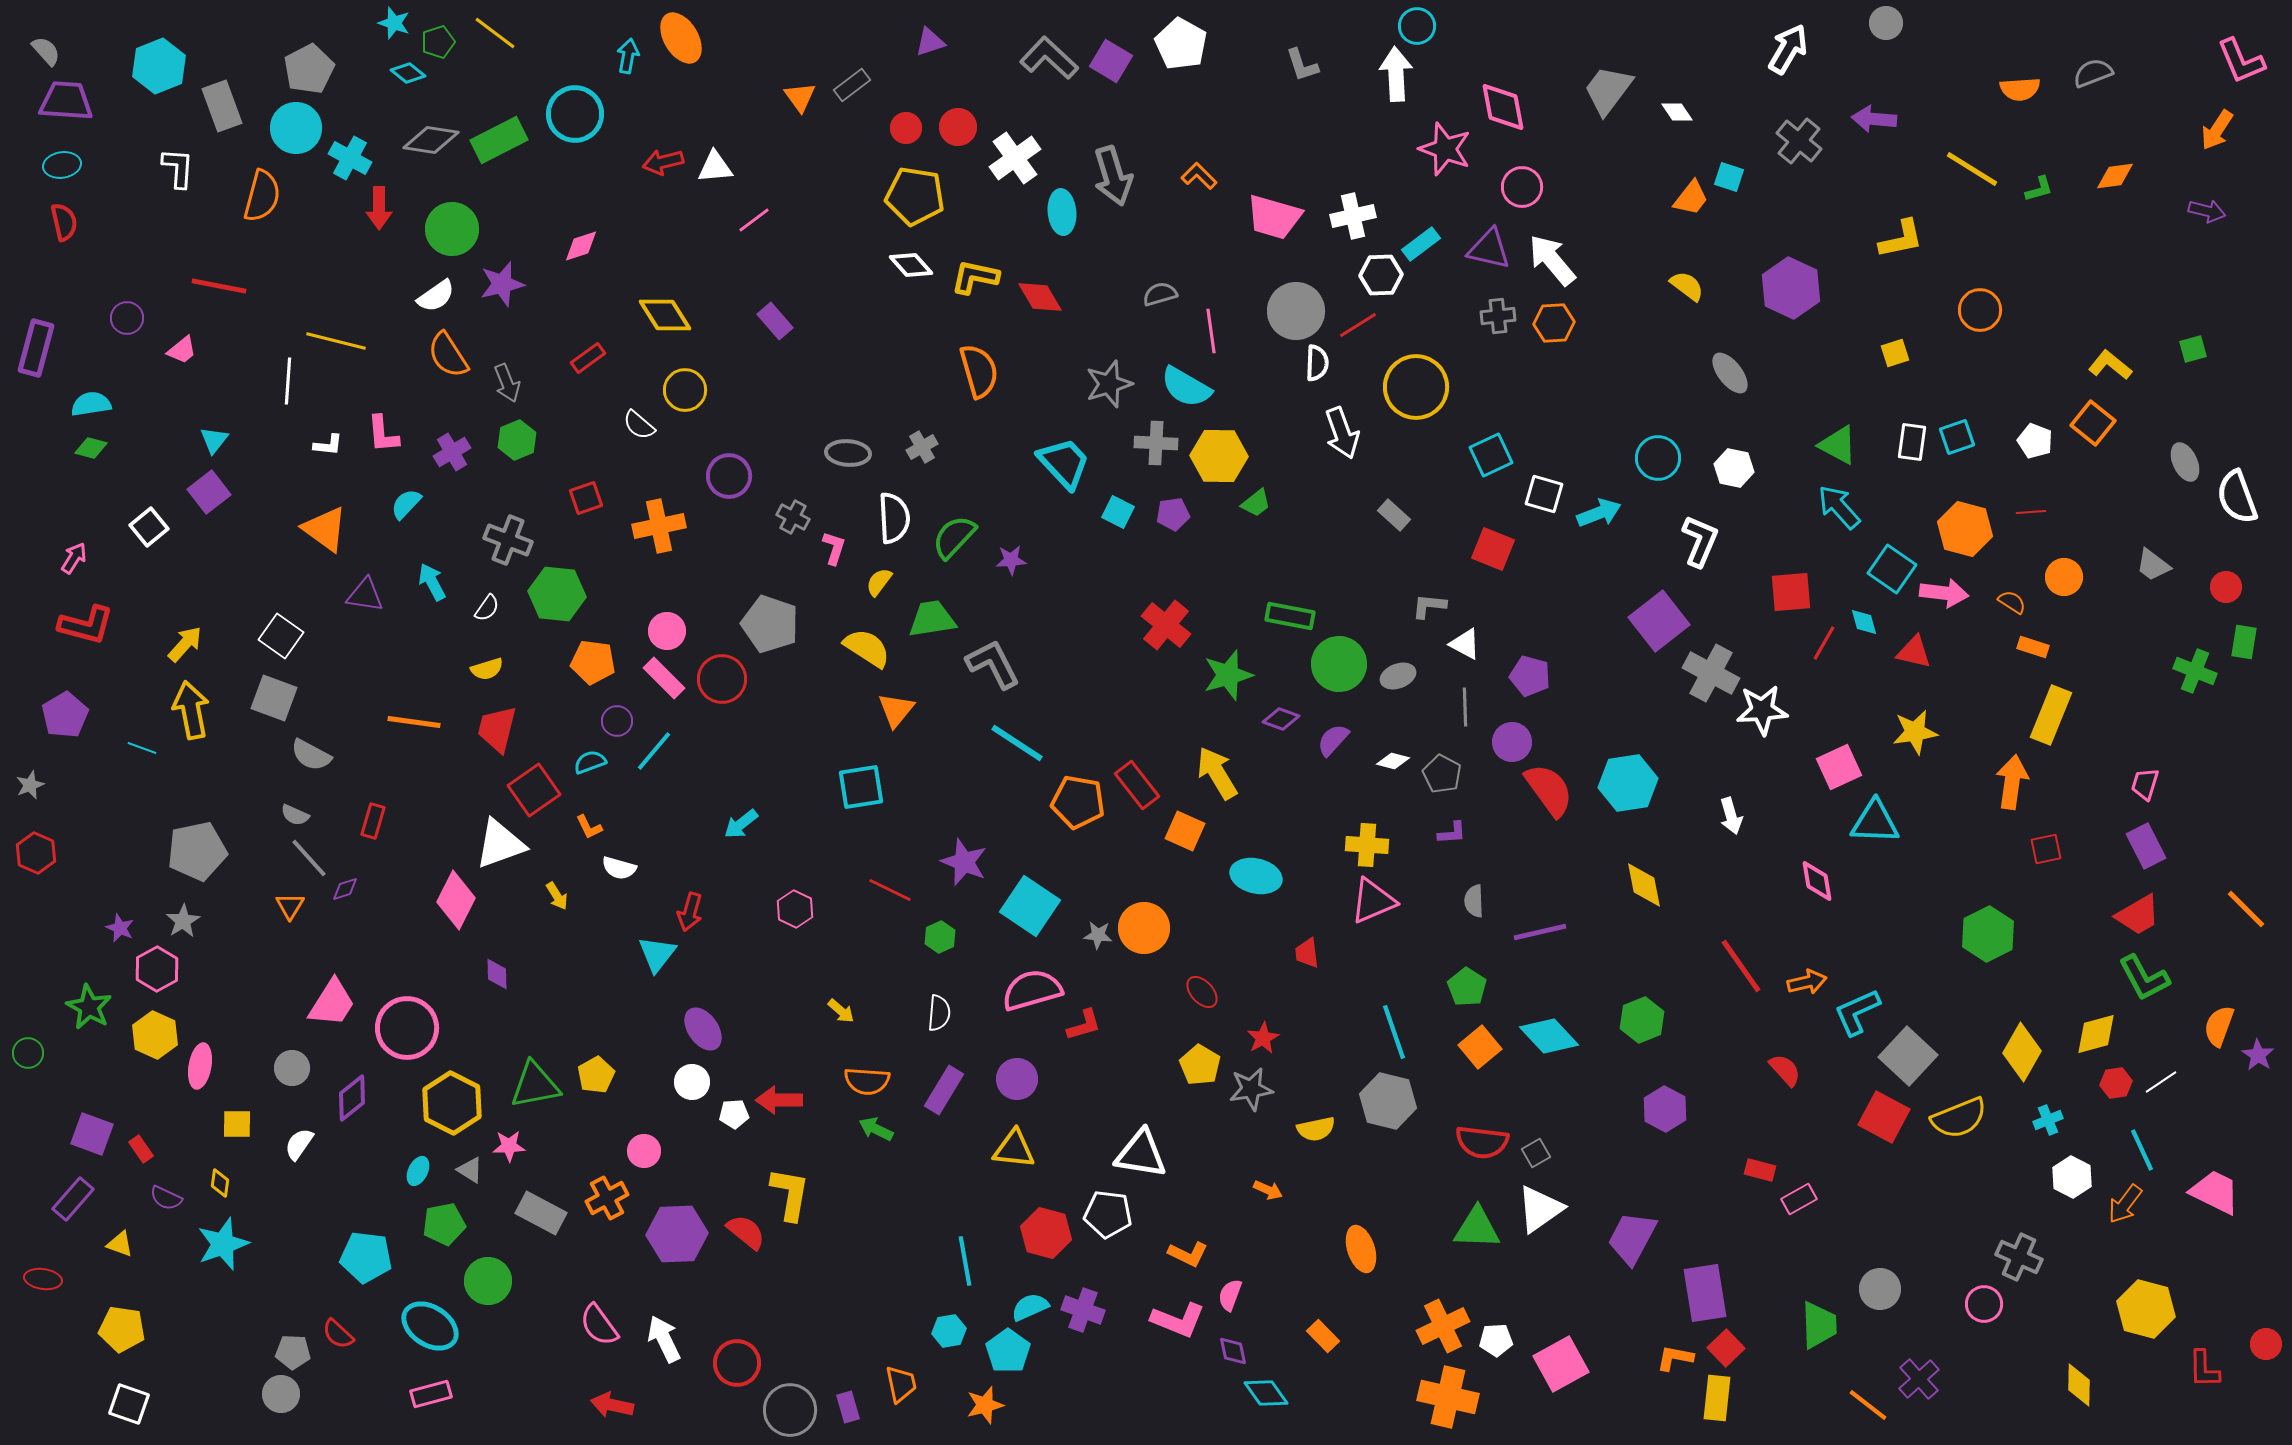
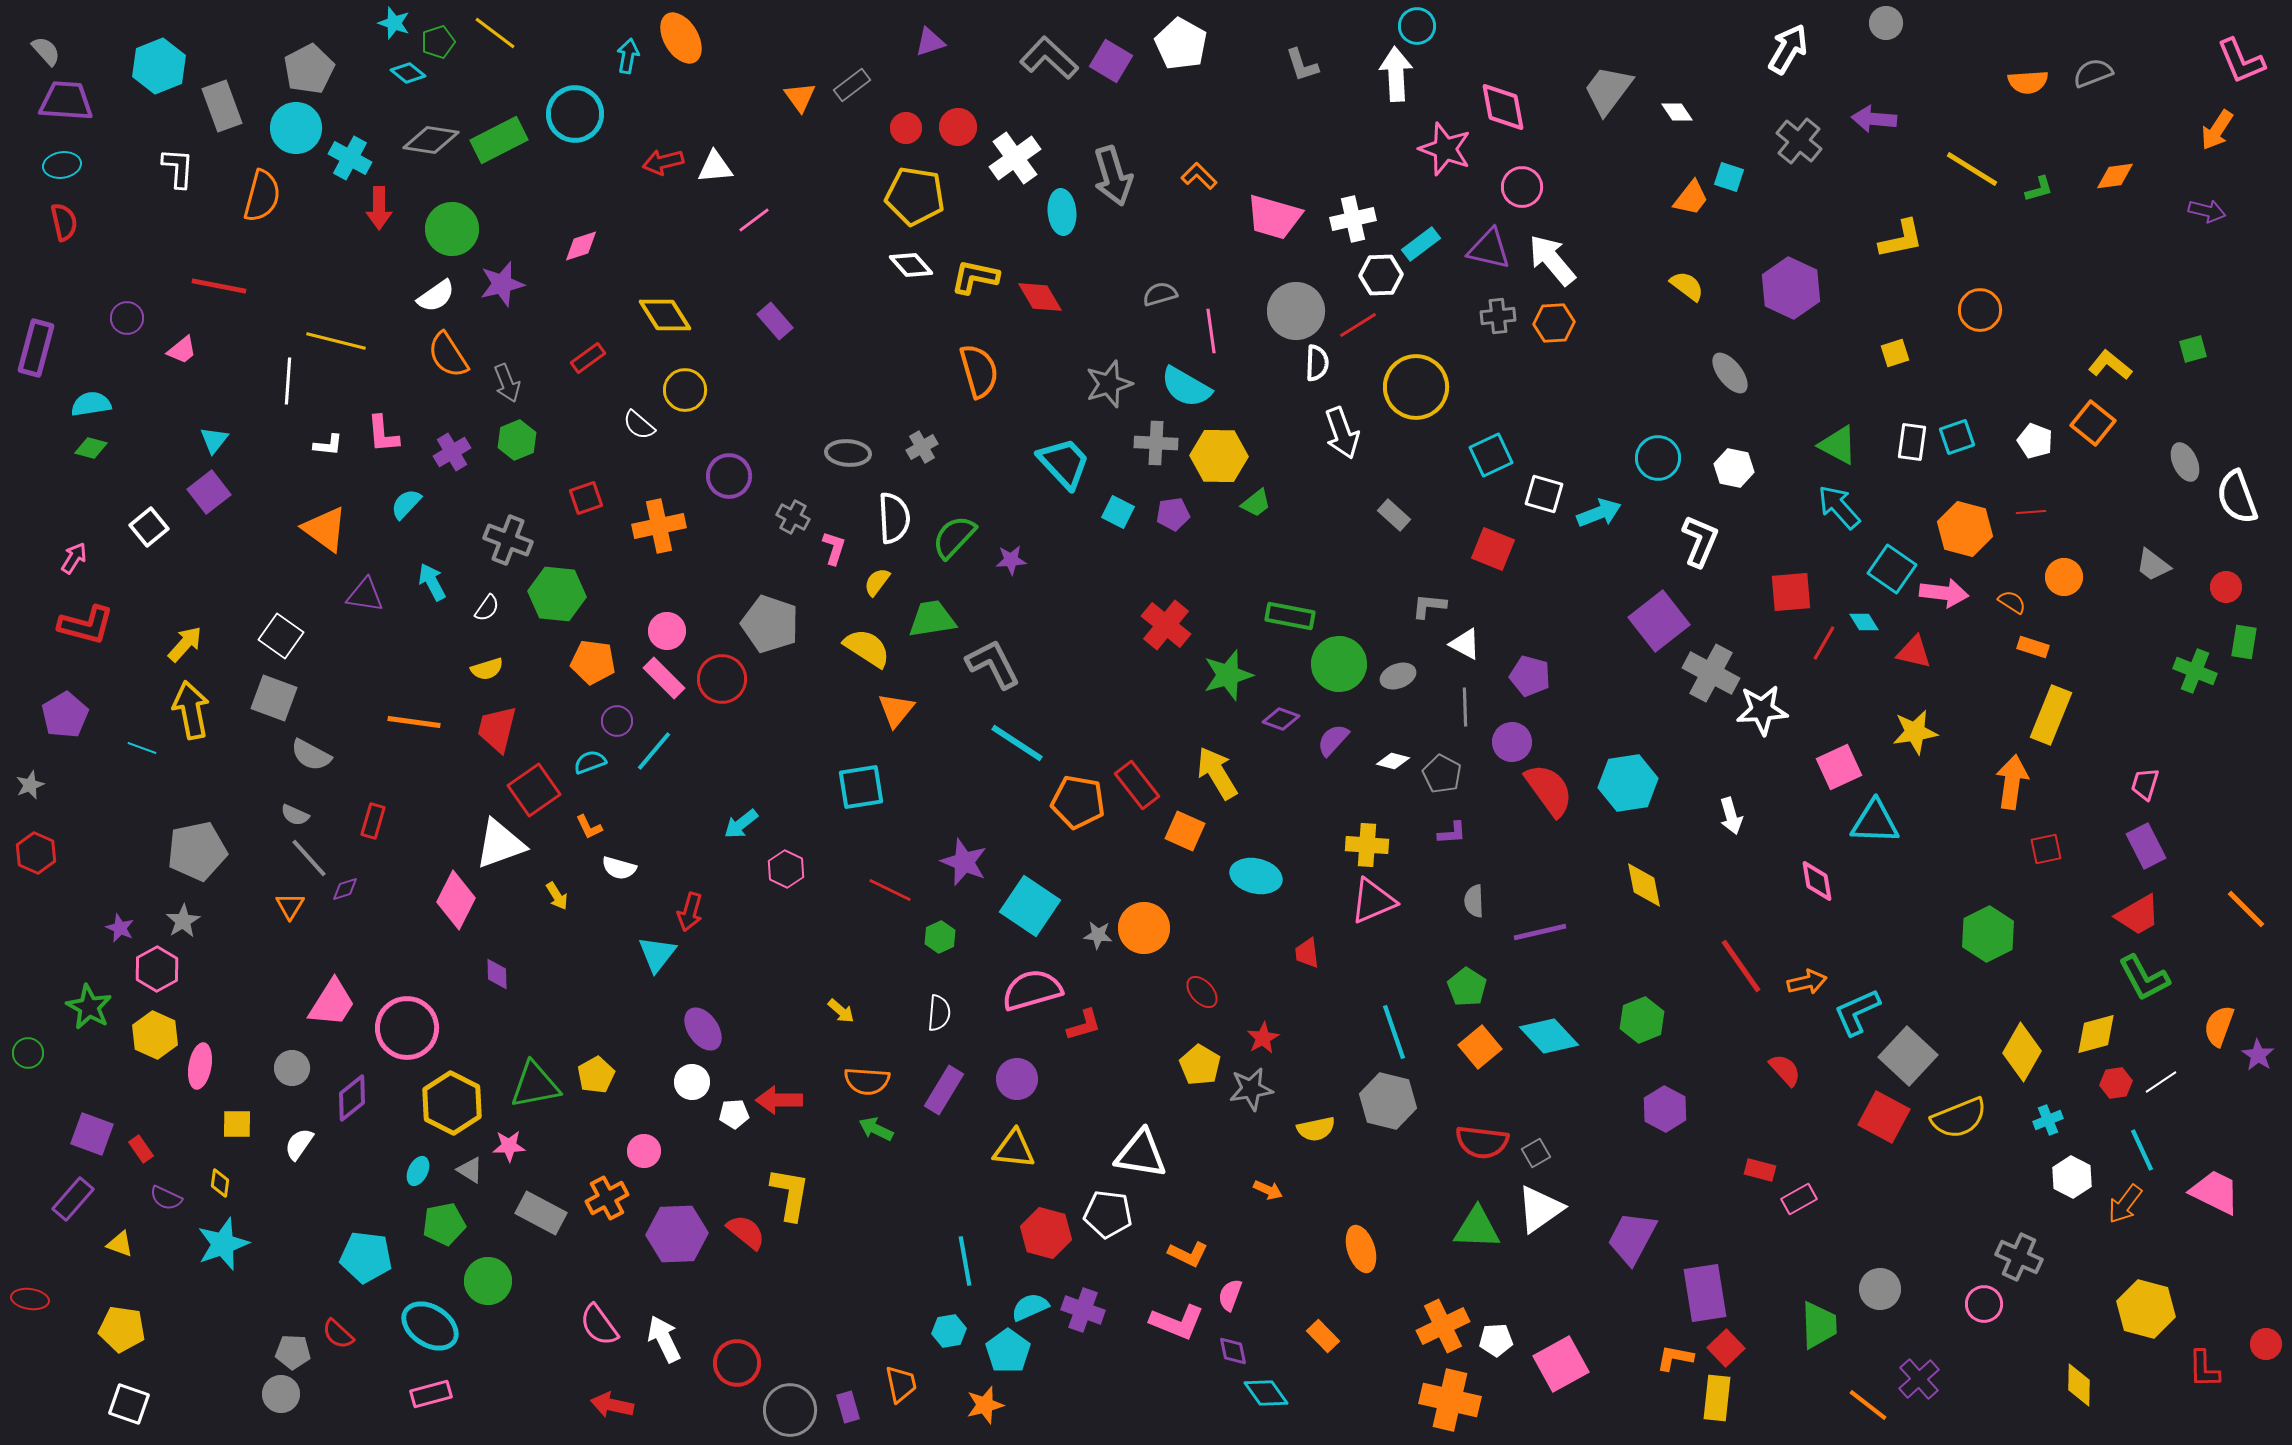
orange semicircle at (2020, 89): moved 8 px right, 7 px up
white cross at (1353, 216): moved 3 px down
yellow semicircle at (879, 582): moved 2 px left
cyan diamond at (1864, 622): rotated 16 degrees counterclockwise
pink hexagon at (795, 909): moved 9 px left, 40 px up
red ellipse at (43, 1279): moved 13 px left, 20 px down
pink L-shape at (1178, 1320): moved 1 px left, 2 px down
orange cross at (1448, 1397): moved 2 px right, 3 px down
